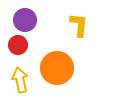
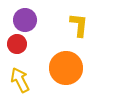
red circle: moved 1 px left, 1 px up
orange circle: moved 9 px right
yellow arrow: rotated 15 degrees counterclockwise
